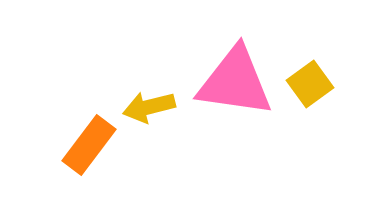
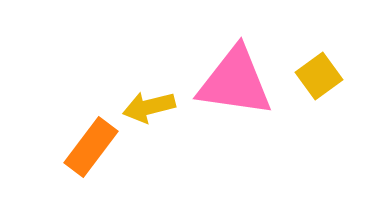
yellow square: moved 9 px right, 8 px up
orange rectangle: moved 2 px right, 2 px down
